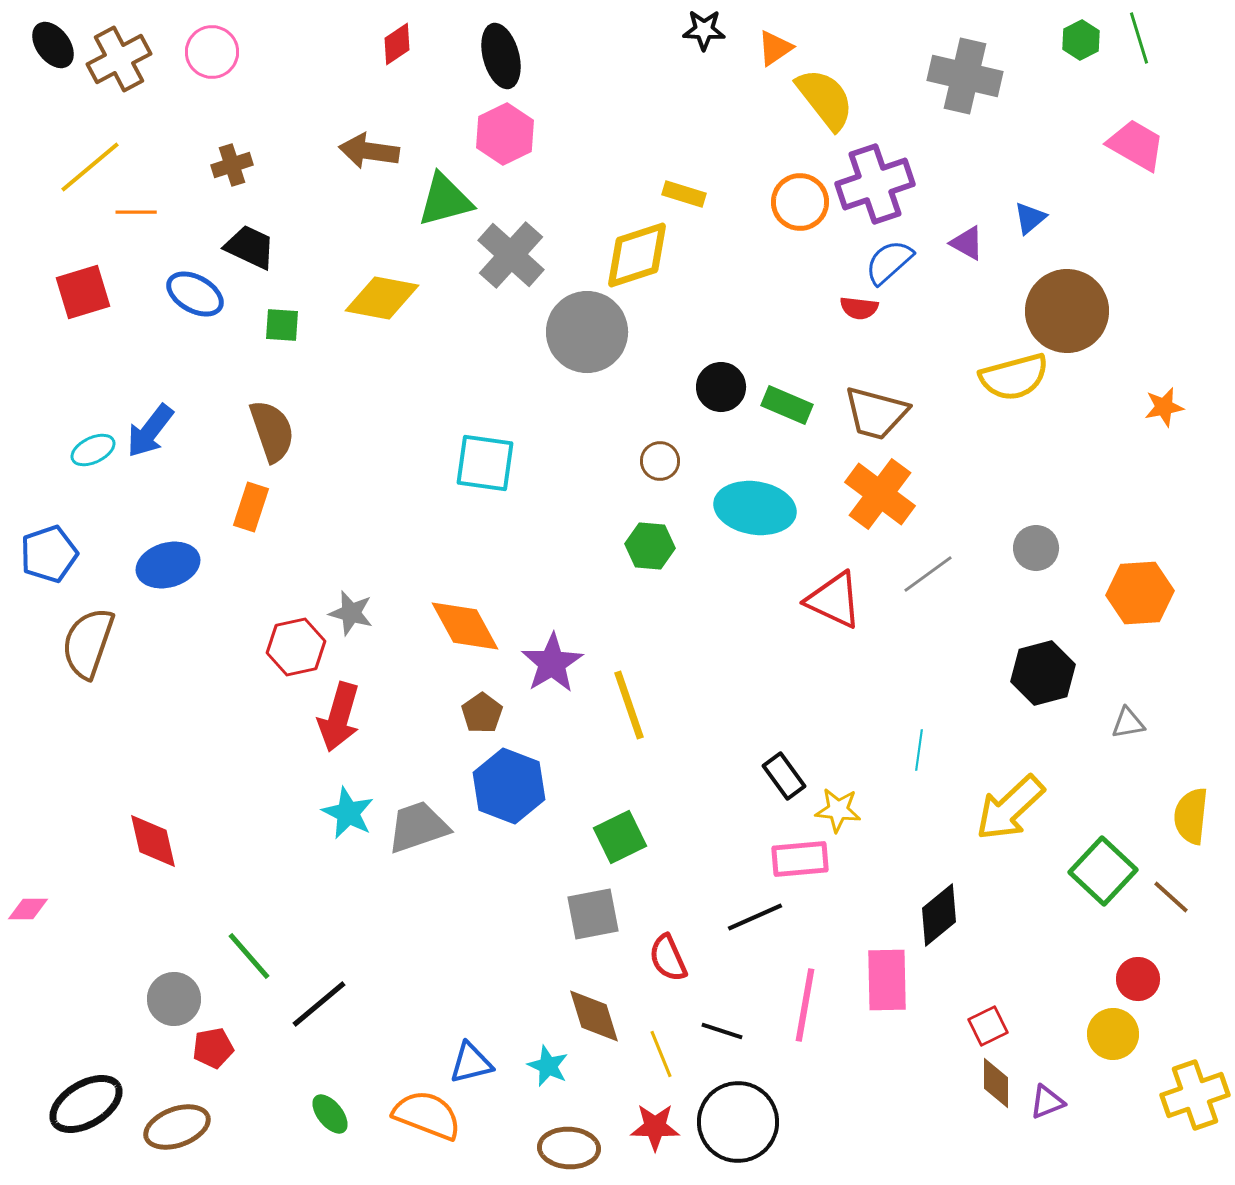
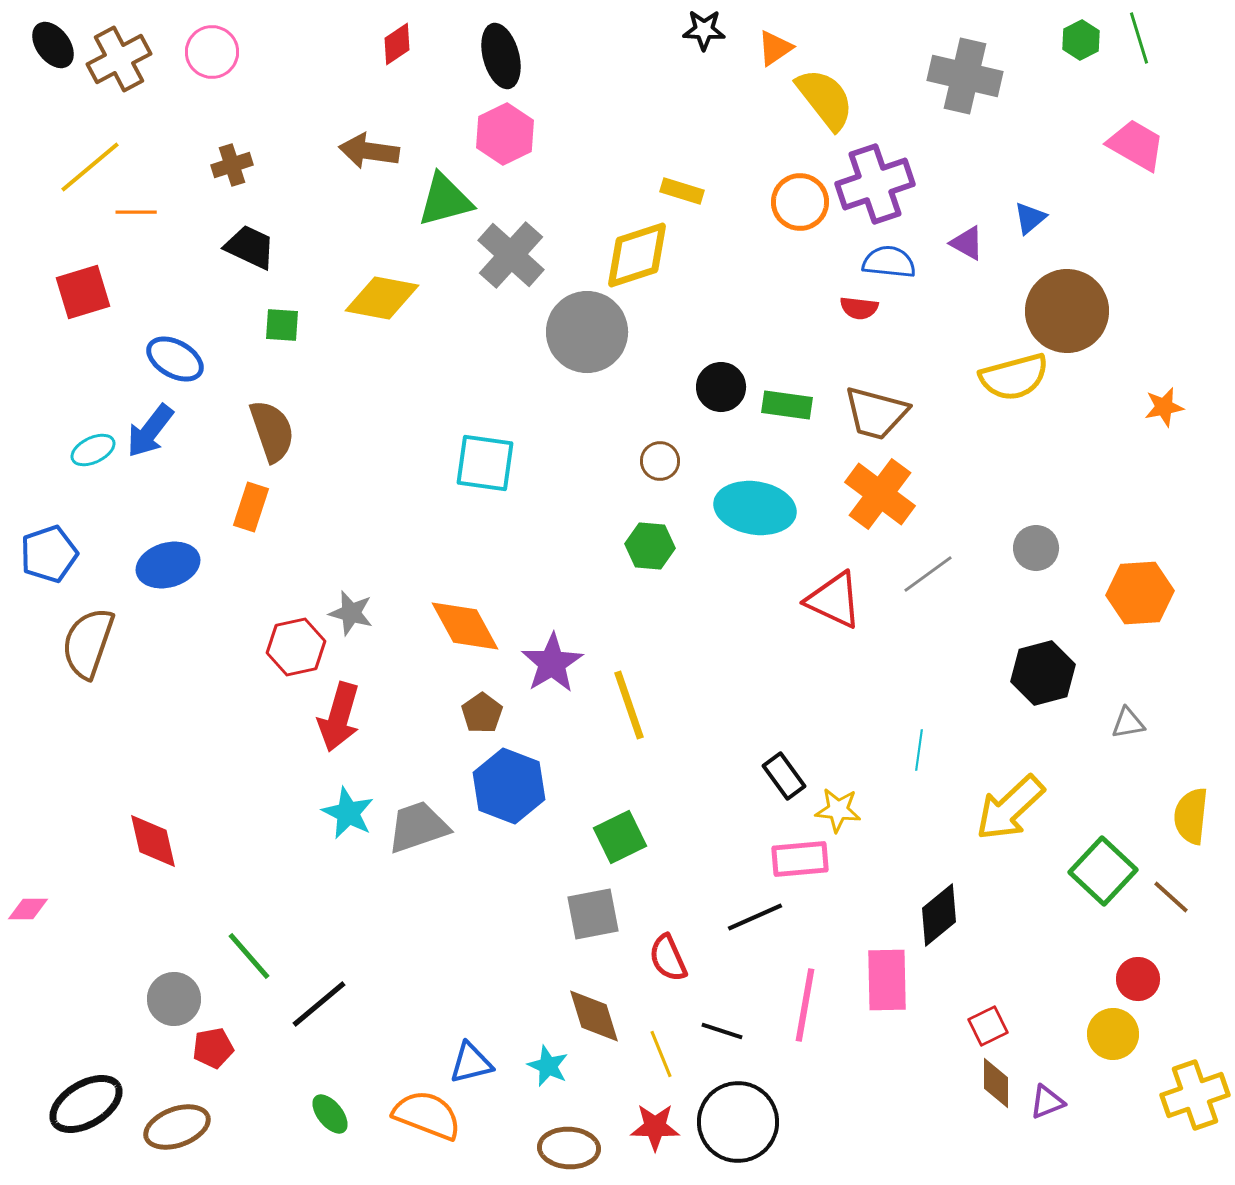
yellow rectangle at (684, 194): moved 2 px left, 3 px up
blue semicircle at (889, 262): rotated 48 degrees clockwise
blue ellipse at (195, 294): moved 20 px left, 65 px down
green rectangle at (787, 405): rotated 15 degrees counterclockwise
